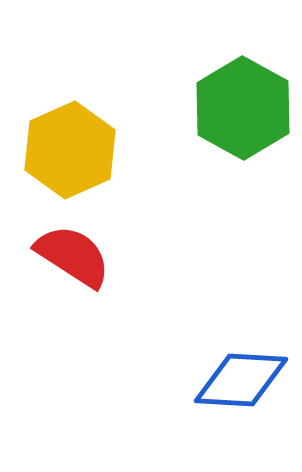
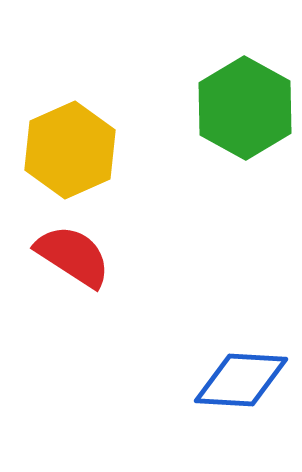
green hexagon: moved 2 px right
